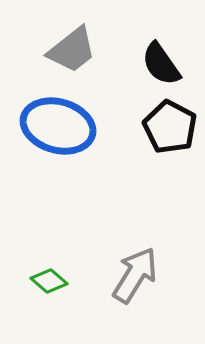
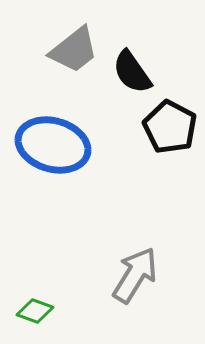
gray trapezoid: moved 2 px right
black semicircle: moved 29 px left, 8 px down
blue ellipse: moved 5 px left, 19 px down
green diamond: moved 14 px left, 30 px down; rotated 21 degrees counterclockwise
